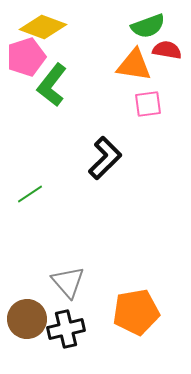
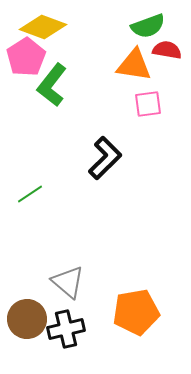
pink pentagon: rotated 15 degrees counterclockwise
gray triangle: rotated 9 degrees counterclockwise
